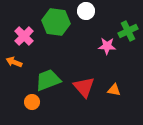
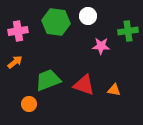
white circle: moved 2 px right, 5 px down
green cross: rotated 18 degrees clockwise
pink cross: moved 6 px left, 5 px up; rotated 36 degrees clockwise
pink star: moved 6 px left
orange arrow: moved 1 px right; rotated 119 degrees clockwise
red triangle: moved 2 px up; rotated 30 degrees counterclockwise
orange circle: moved 3 px left, 2 px down
